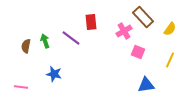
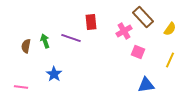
purple line: rotated 18 degrees counterclockwise
blue star: rotated 21 degrees clockwise
